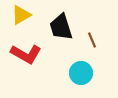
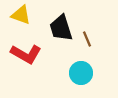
yellow triangle: rotated 50 degrees clockwise
black trapezoid: moved 1 px down
brown line: moved 5 px left, 1 px up
